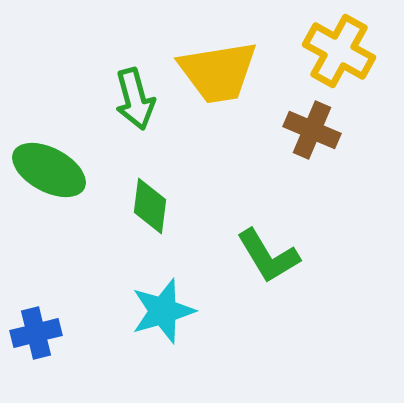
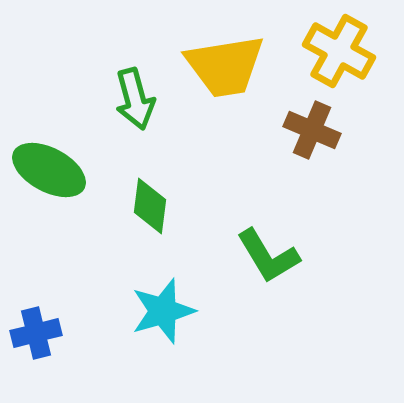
yellow trapezoid: moved 7 px right, 6 px up
